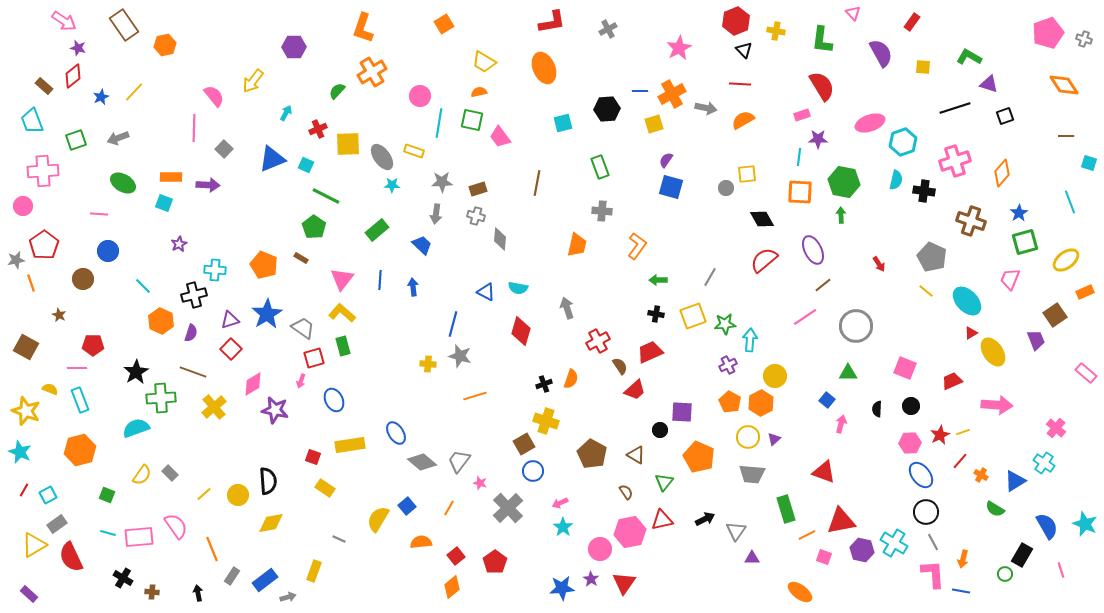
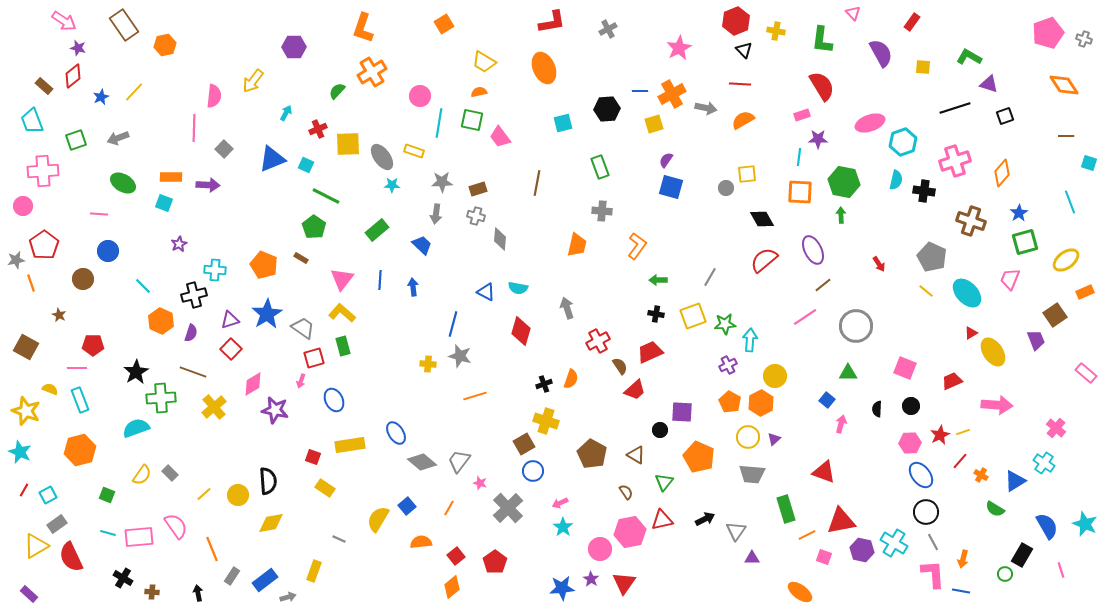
pink semicircle at (214, 96): rotated 45 degrees clockwise
cyan ellipse at (967, 301): moved 8 px up
yellow triangle at (34, 545): moved 2 px right, 1 px down
